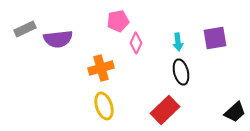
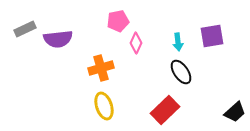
purple square: moved 3 px left, 2 px up
black ellipse: rotated 20 degrees counterclockwise
